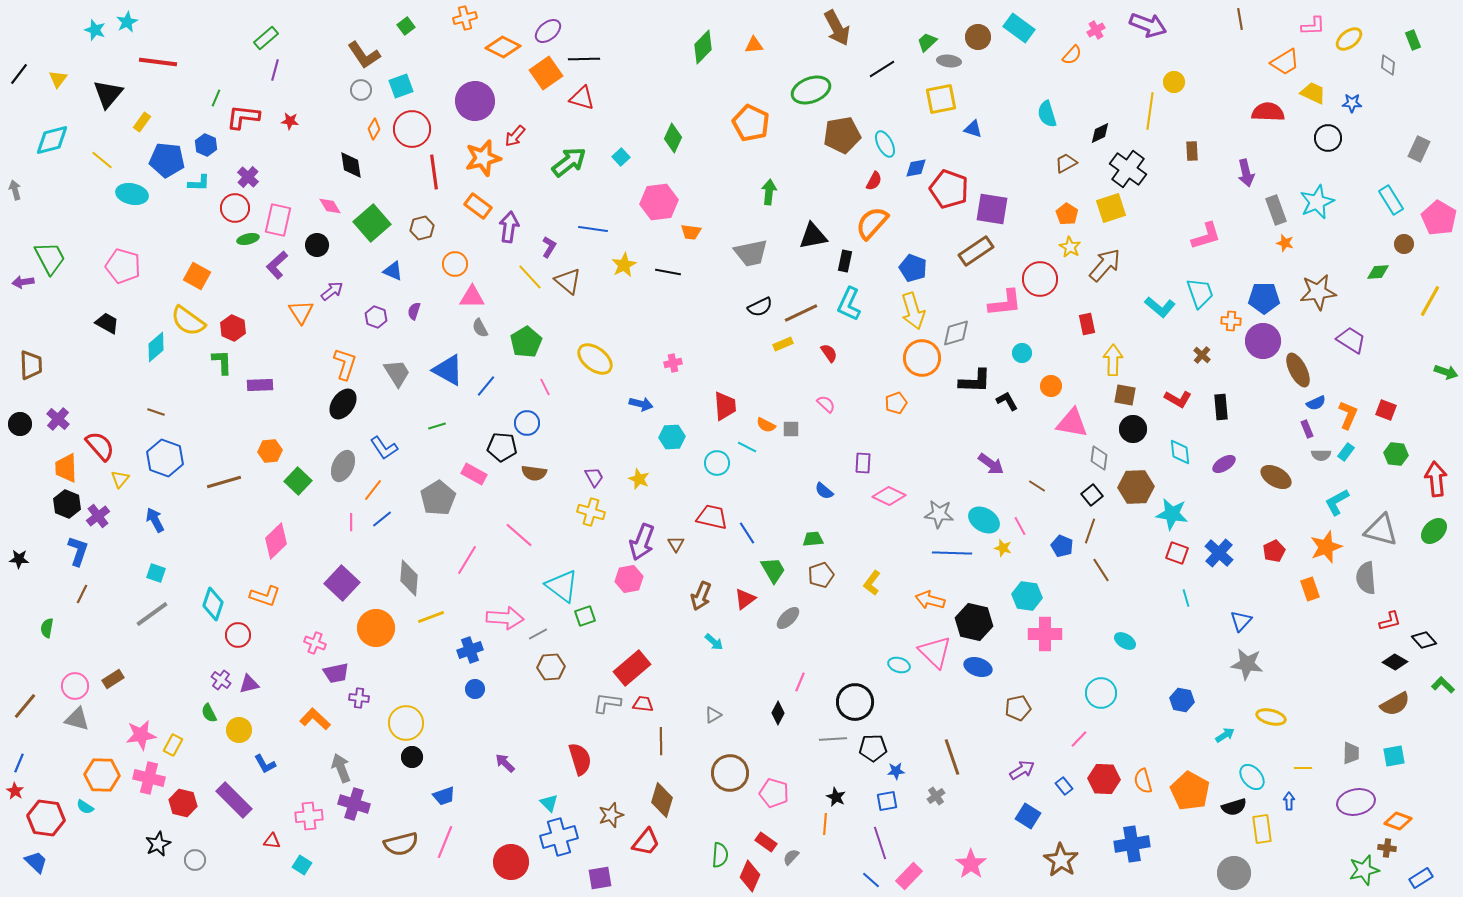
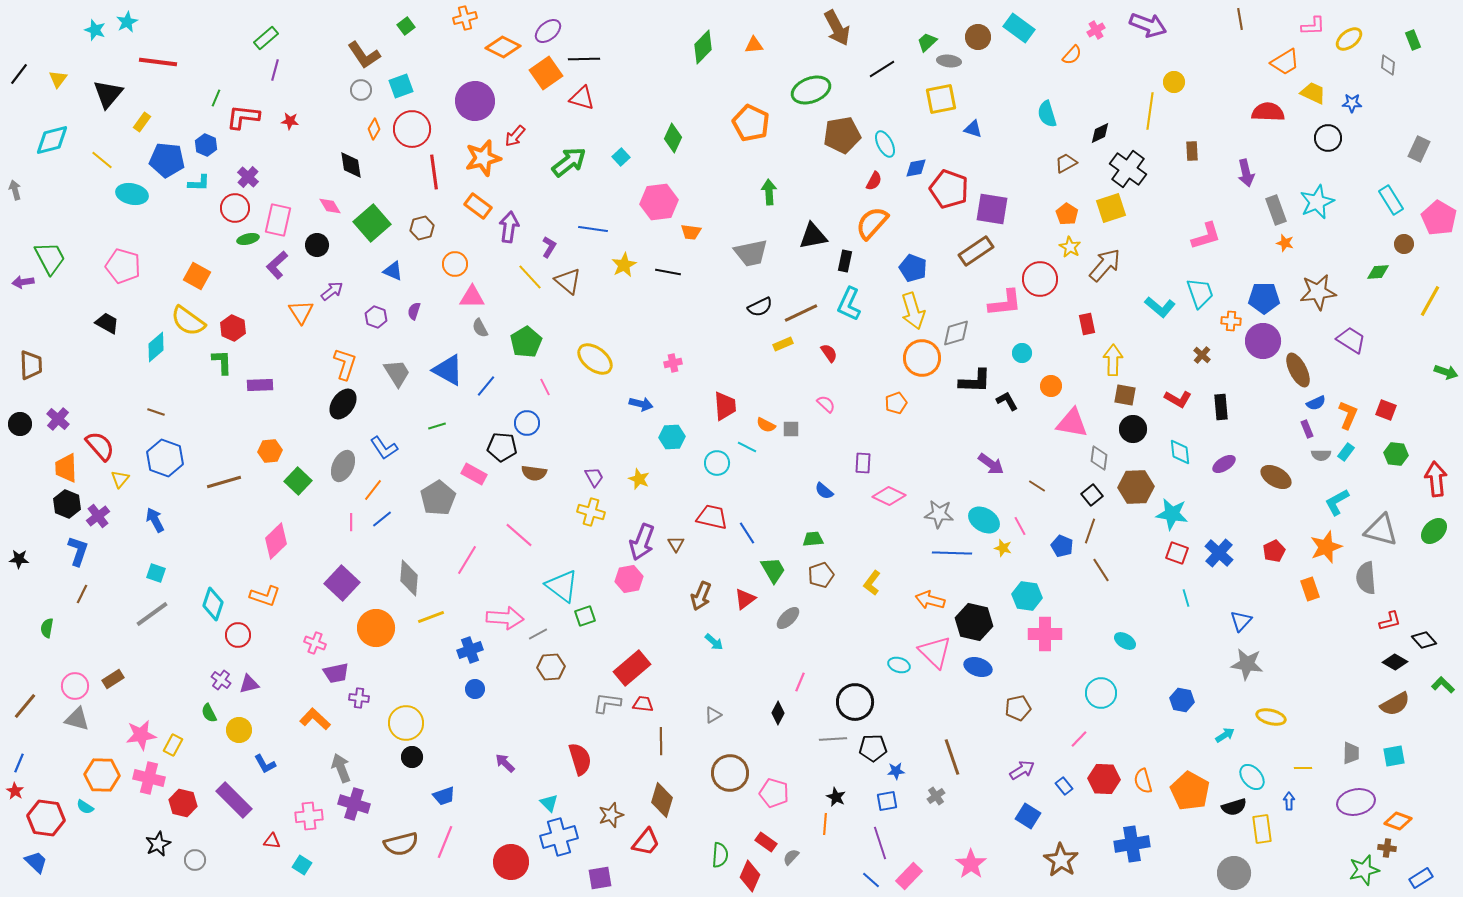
green arrow at (769, 192): rotated 10 degrees counterclockwise
